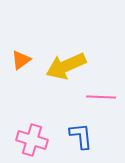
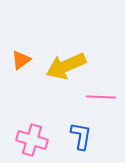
blue L-shape: rotated 16 degrees clockwise
